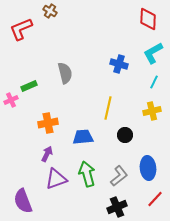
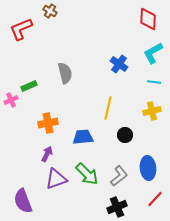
blue cross: rotated 18 degrees clockwise
cyan line: rotated 72 degrees clockwise
green arrow: rotated 150 degrees clockwise
